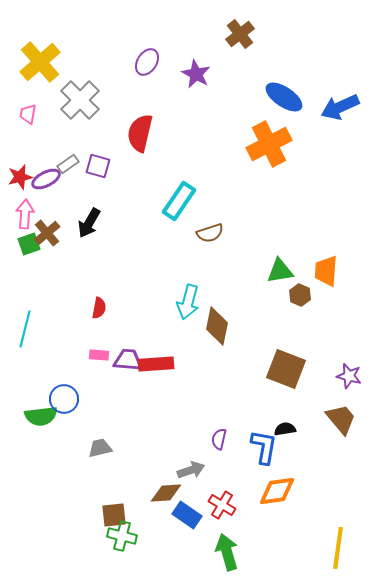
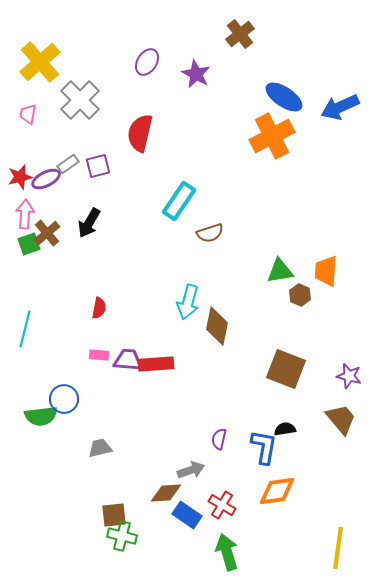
orange cross at (269, 144): moved 3 px right, 8 px up
purple square at (98, 166): rotated 30 degrees counterclockwise
